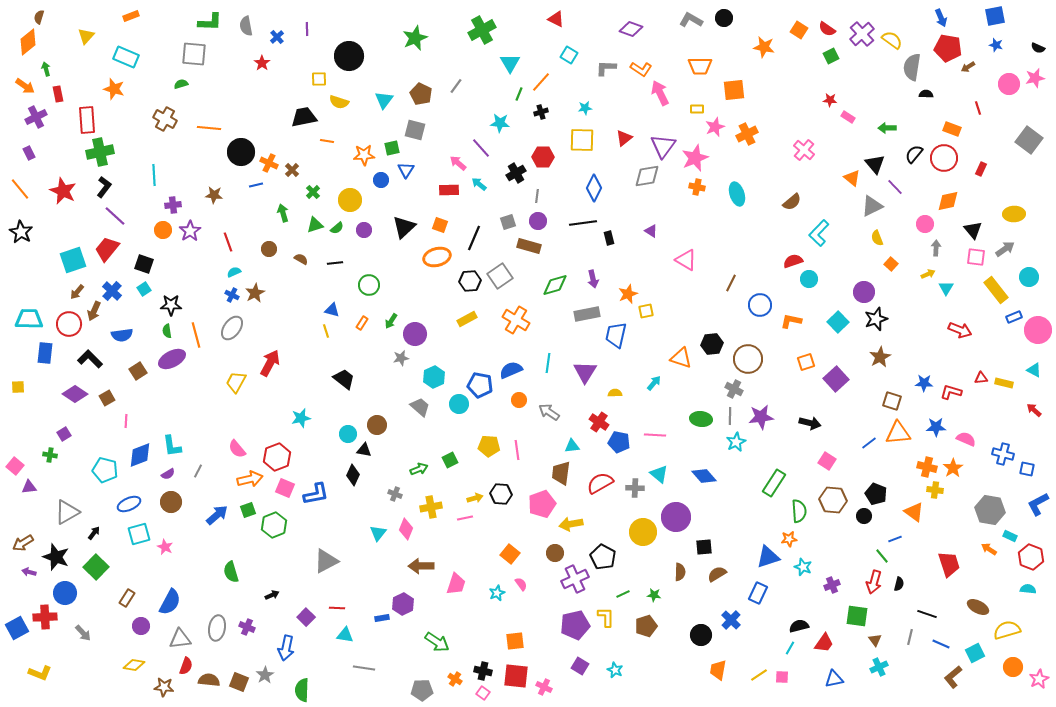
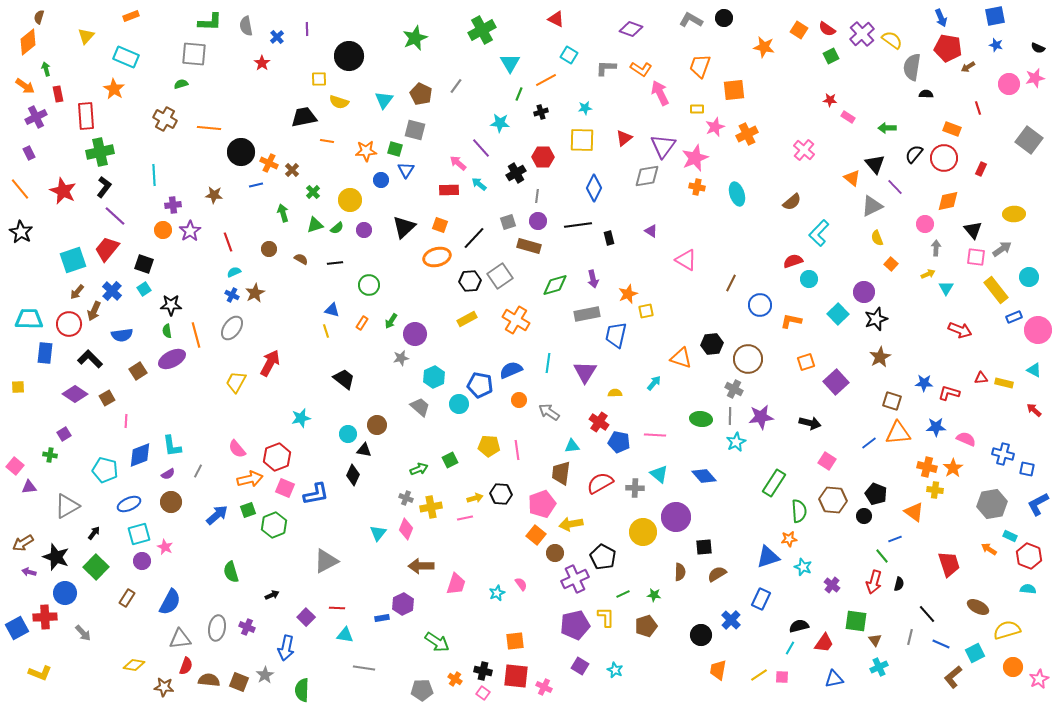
orange trapezoid at (700, 66): rotated 110 degrees clockwise
orange line at (541, 82): moved 5 px right, 2 px up; rotated 20 degrees clockwise
orange star at (114, 89): rotated 15 degrees clockwise
red rectangle at (87, 120): moved 1 px left, 4 px up
green square at (392, 148): moved 3 px right, 1 px down; rotated 28 degrees clockwise
orange star at (364, 155): moved 2 px right, 4 px up
black line at (583, 223): moved 5 px left, 2 px down
black line at (474, 238): rotated 20 degrees clockwise
gray arrow at (1005, 249): moved 3 px left
cyan square at (838, 322): moved 8 px up
purple square at (836, 379): moved 3 px down
red L-shape at (951, 392): moved 2 px left, 1 px down
gray cross at (395, 494): moved 11 px right, 4 px down
gray hexagon at (990, 510): moved 2 px right, 6 px up; rotated 20 degrees counterclockwise
gray triangle at (67, 512): moved 6 px up
orange square at (510, 554): moved 26 px right, 19 px up
red hexagon at (1031, 557): moved 2 px left, 1 px up
purple cross at (832, 585): rotated 28 degrees counterclockwise
blue rectangle at (758, 593): moved 3 px right, 6 px down
black line at (927, 614): rotated 30 degrees clockwise
green square at (857, 616): moved 1 px left, 5 px down
purple circle at (141, 626): moved 1 px right, 65 px up
